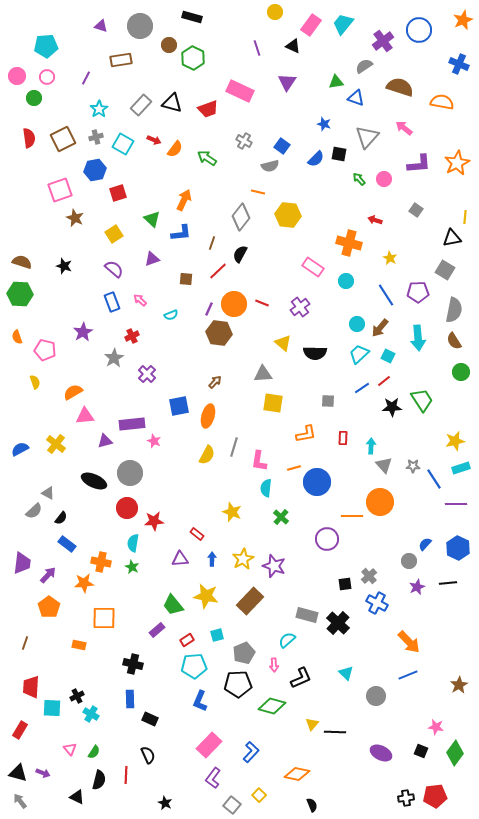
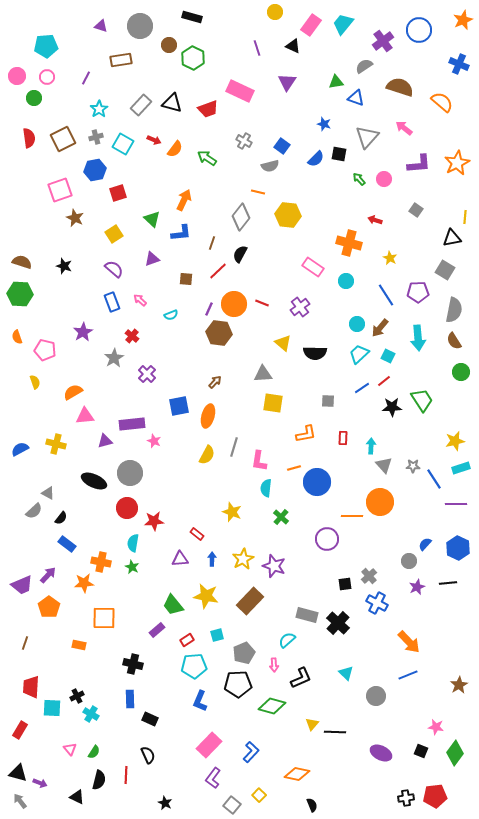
orange semicircle at (442, 102): rotated 30 degrees clockwise
red cross at (132, 336): rotated 24 degrees counterclockwise
yellow cross at (56, 444): rotated 24 degrees counterclockwise
purple trapezoid at (22, 563): moved 22 px down; rotated 60 degrees clockwise
purple arrow at (43, 773): moved 3 px left, 10 px down
